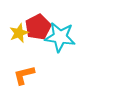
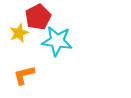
red pentagon: moved 10 px up
cyan star: moved 3 px left, 4 px down
